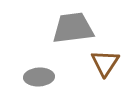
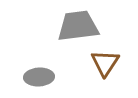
gray trapezoid: moved 5 px right, 2 px up
